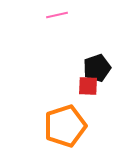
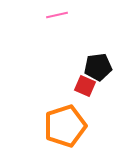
black pentagon: moved 1 px right, 1 px up; rotated 12 degrees clockwise
red square: moved 3 px left; rotated 20 degrees clockwise
